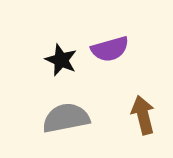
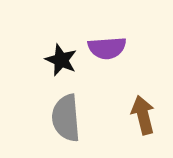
purple semicircle: moved 3 px left, 1 px up; rotated 12 degrees clockwise
gray semicircle: rotated 84 degrees counterclockwise
